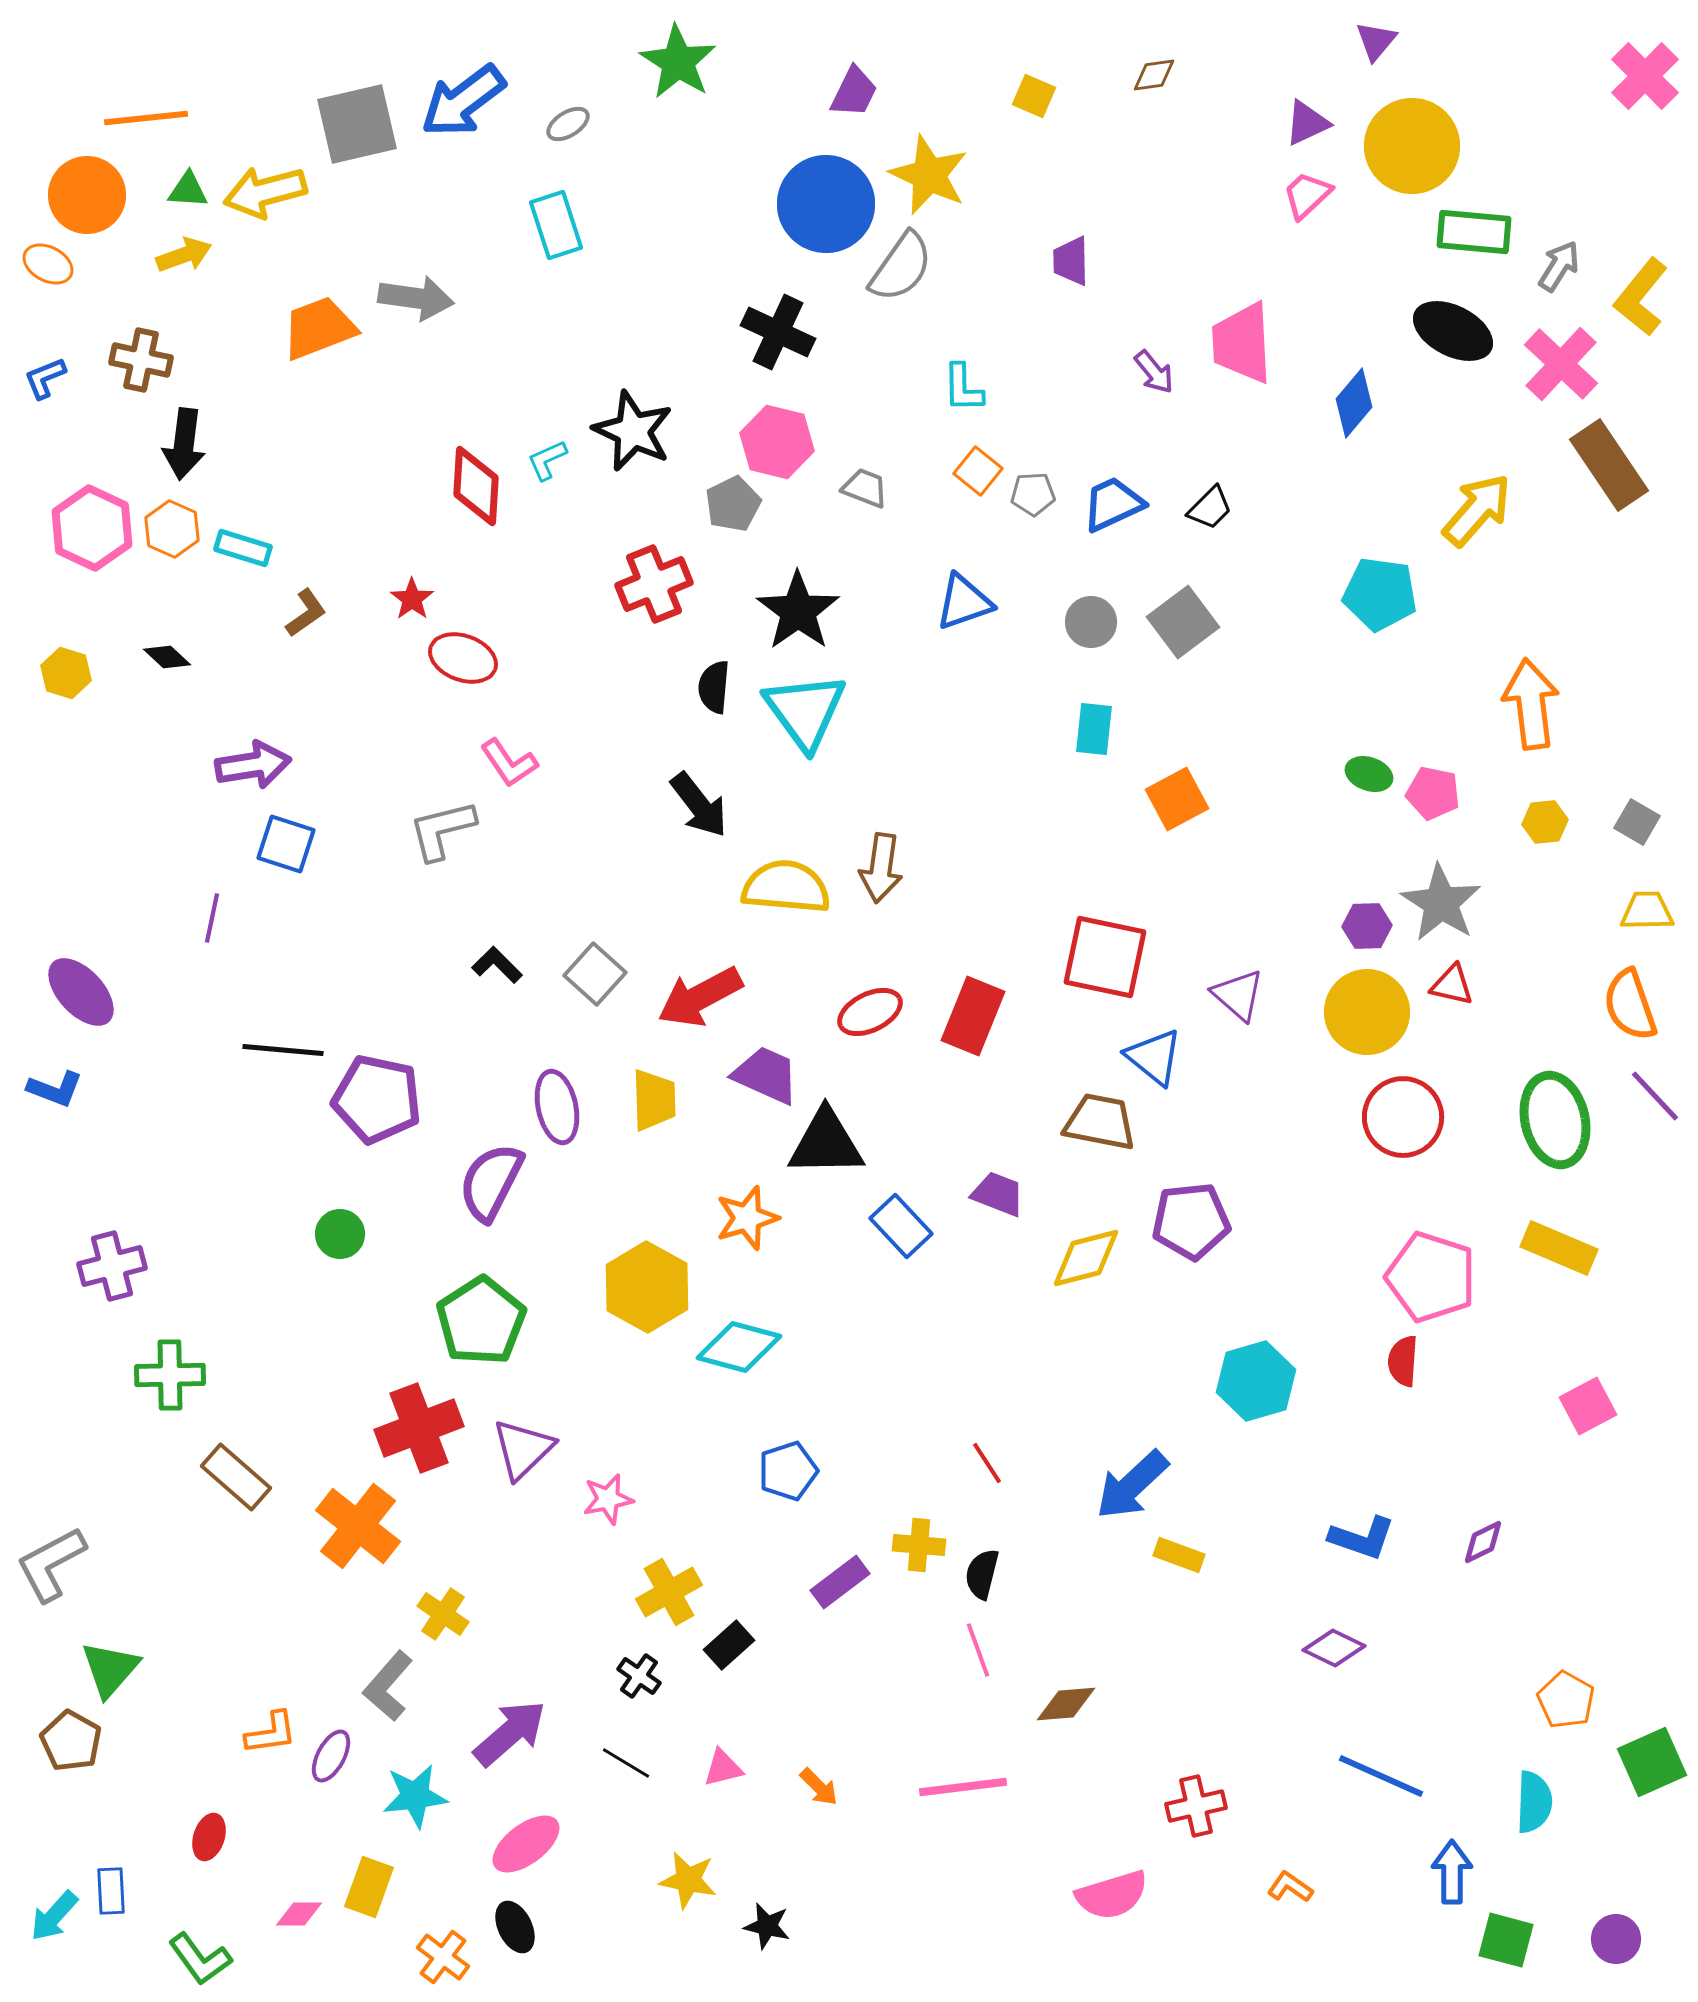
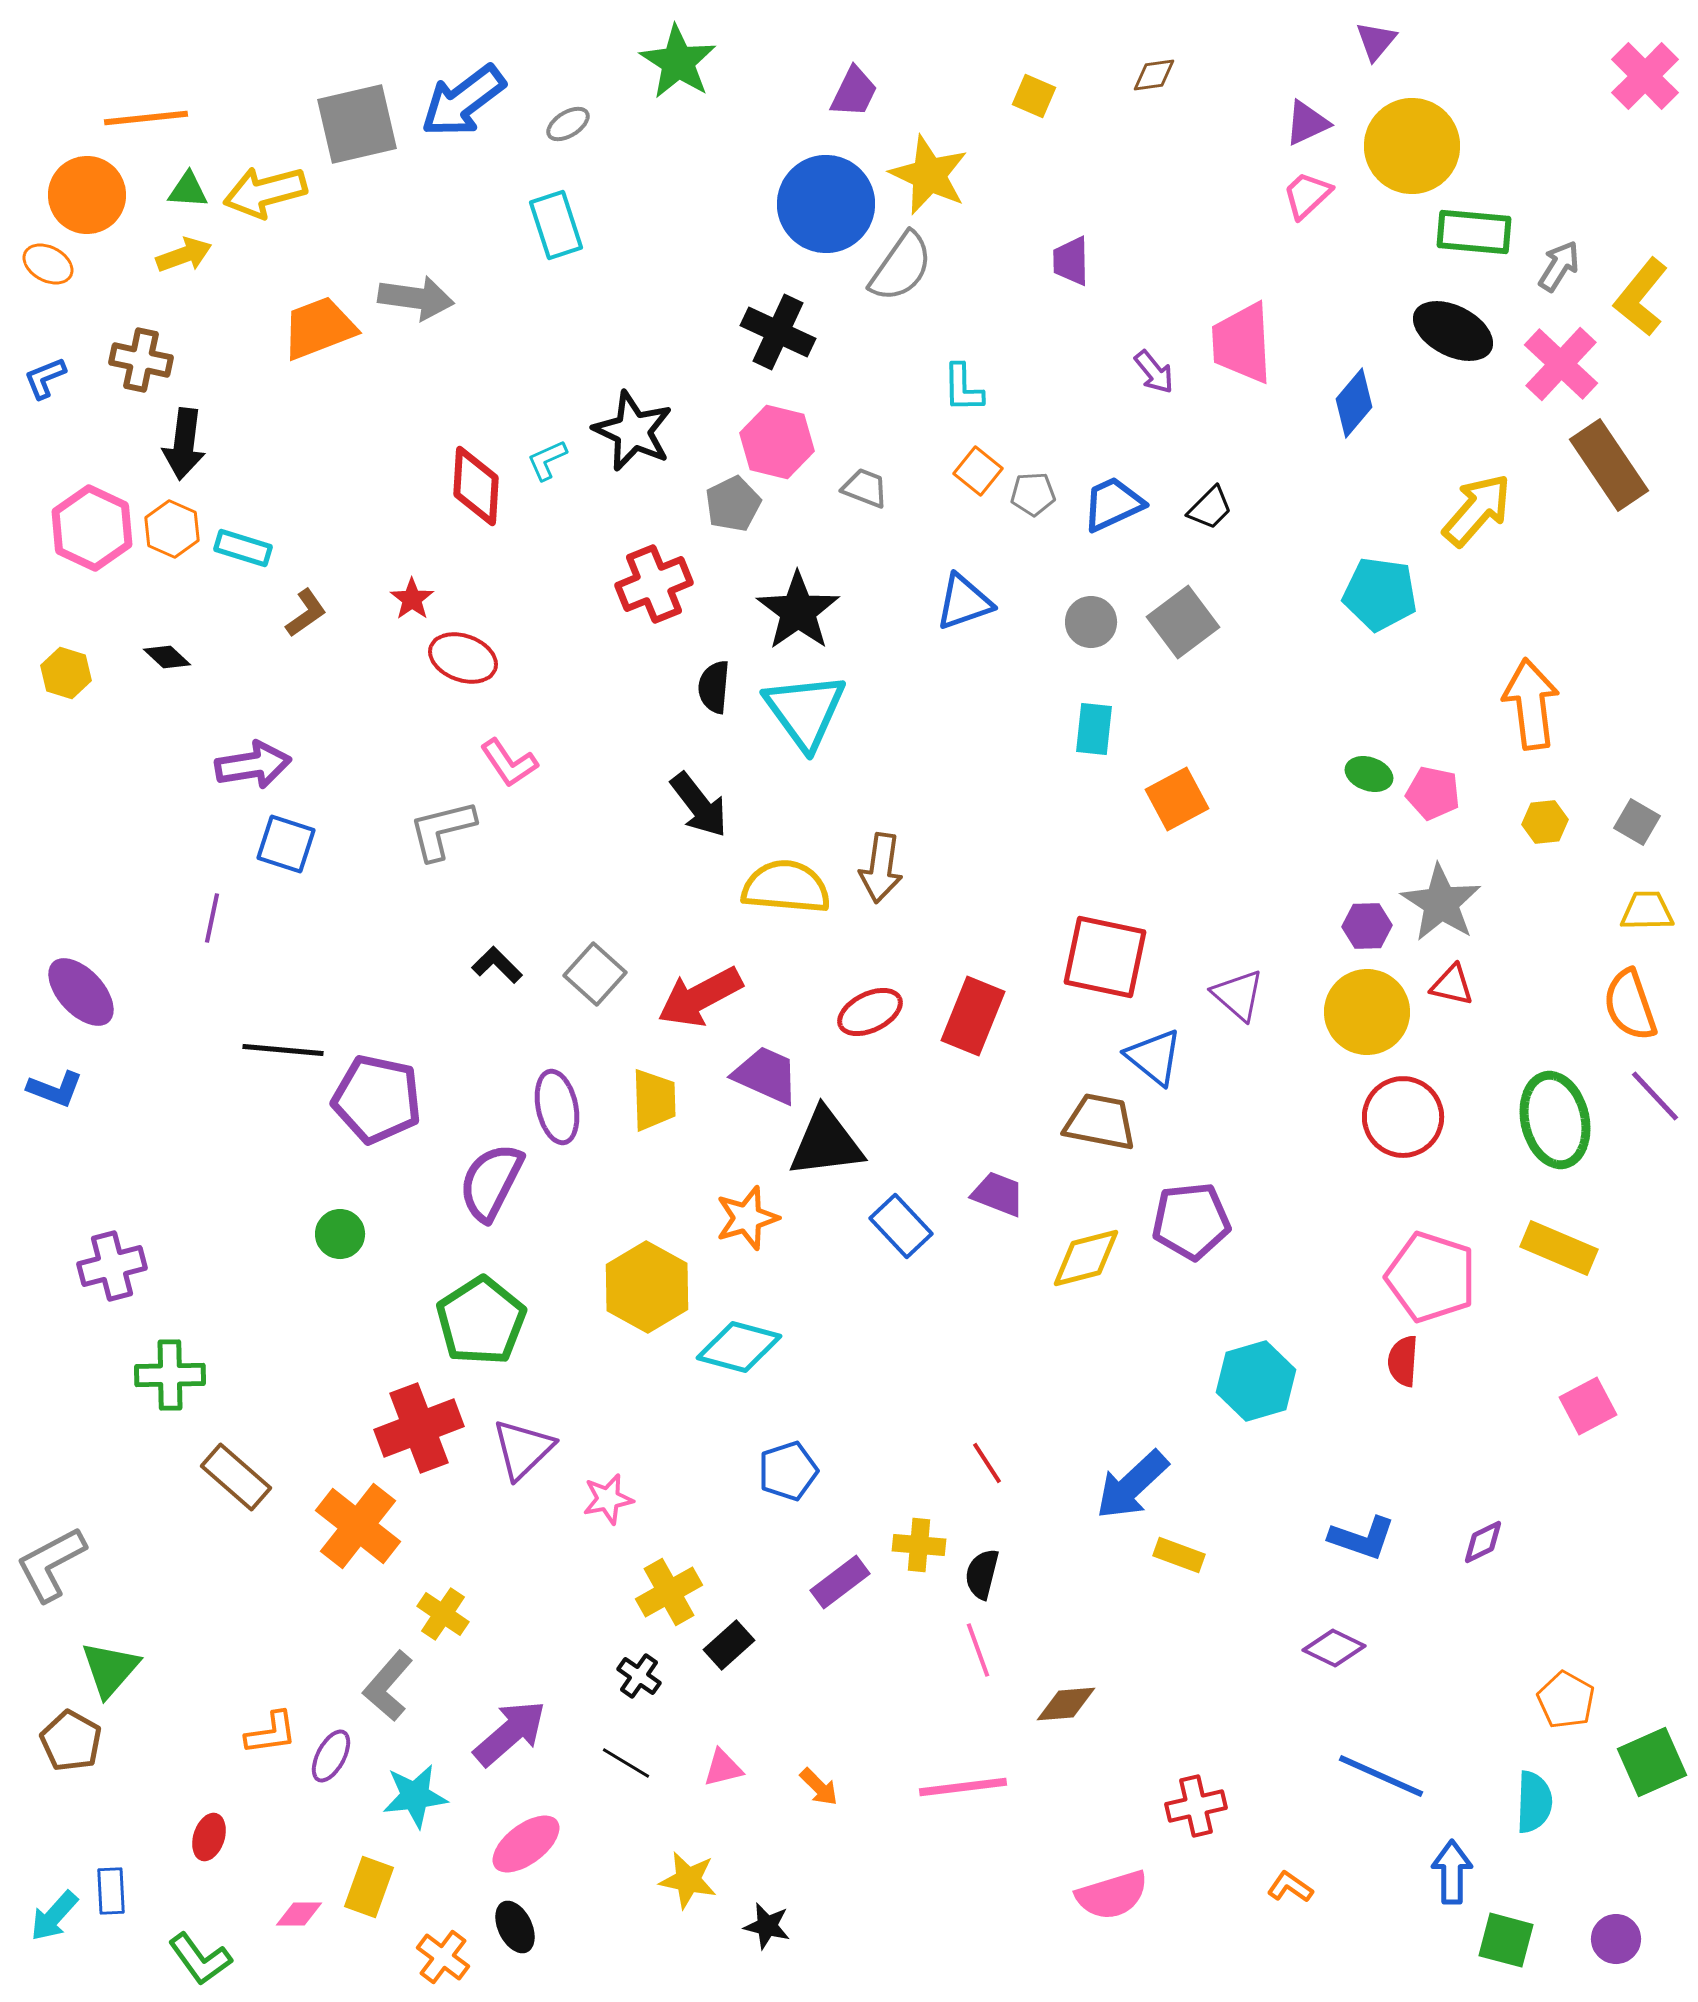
black triangle at (826, 1143): rotated 6 degrees counterclockwise
